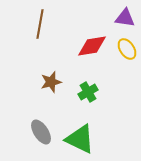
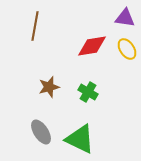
brown line: moved 5 px left, 2 px down
brown star: moved 2 px left, 5 px down
green cross: rotated 30 degrees counterclockwise
